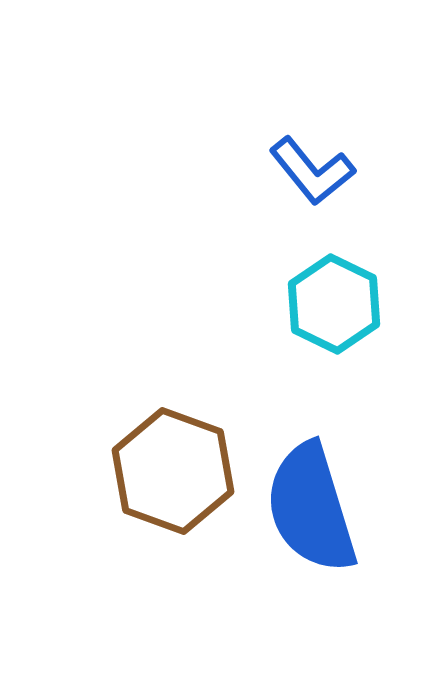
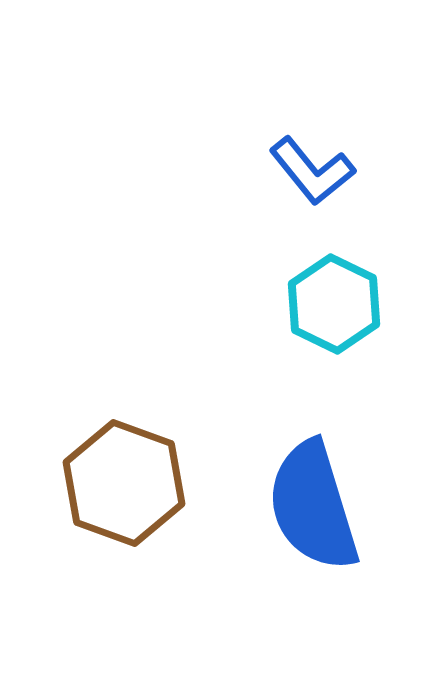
brown hexagon: moved 49 px left, 12 px down
blue semicircle: moved 2 px right, 2 px up
